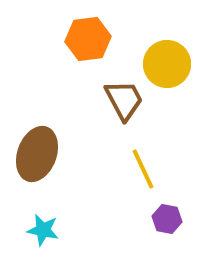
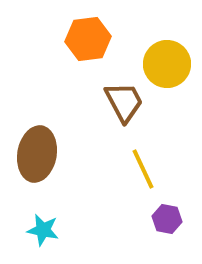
brown trapezoid: moved 2 px down
brown ellipse: rotated 10 degrees counterclockwise
